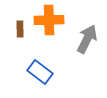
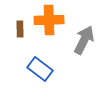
gray arrow: moved 3 px left, 1 px down
blue rectangle: moved 3 px up
